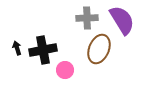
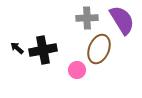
black arrow: rotated 32 degrees counterclockwise
pink circle: moved 12 px right
